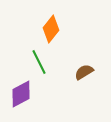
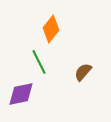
brown semicircle: moved 1 px left; rotated 18 degrees counterclockwise
purple diamond: rotated 16 degrees clockwise
